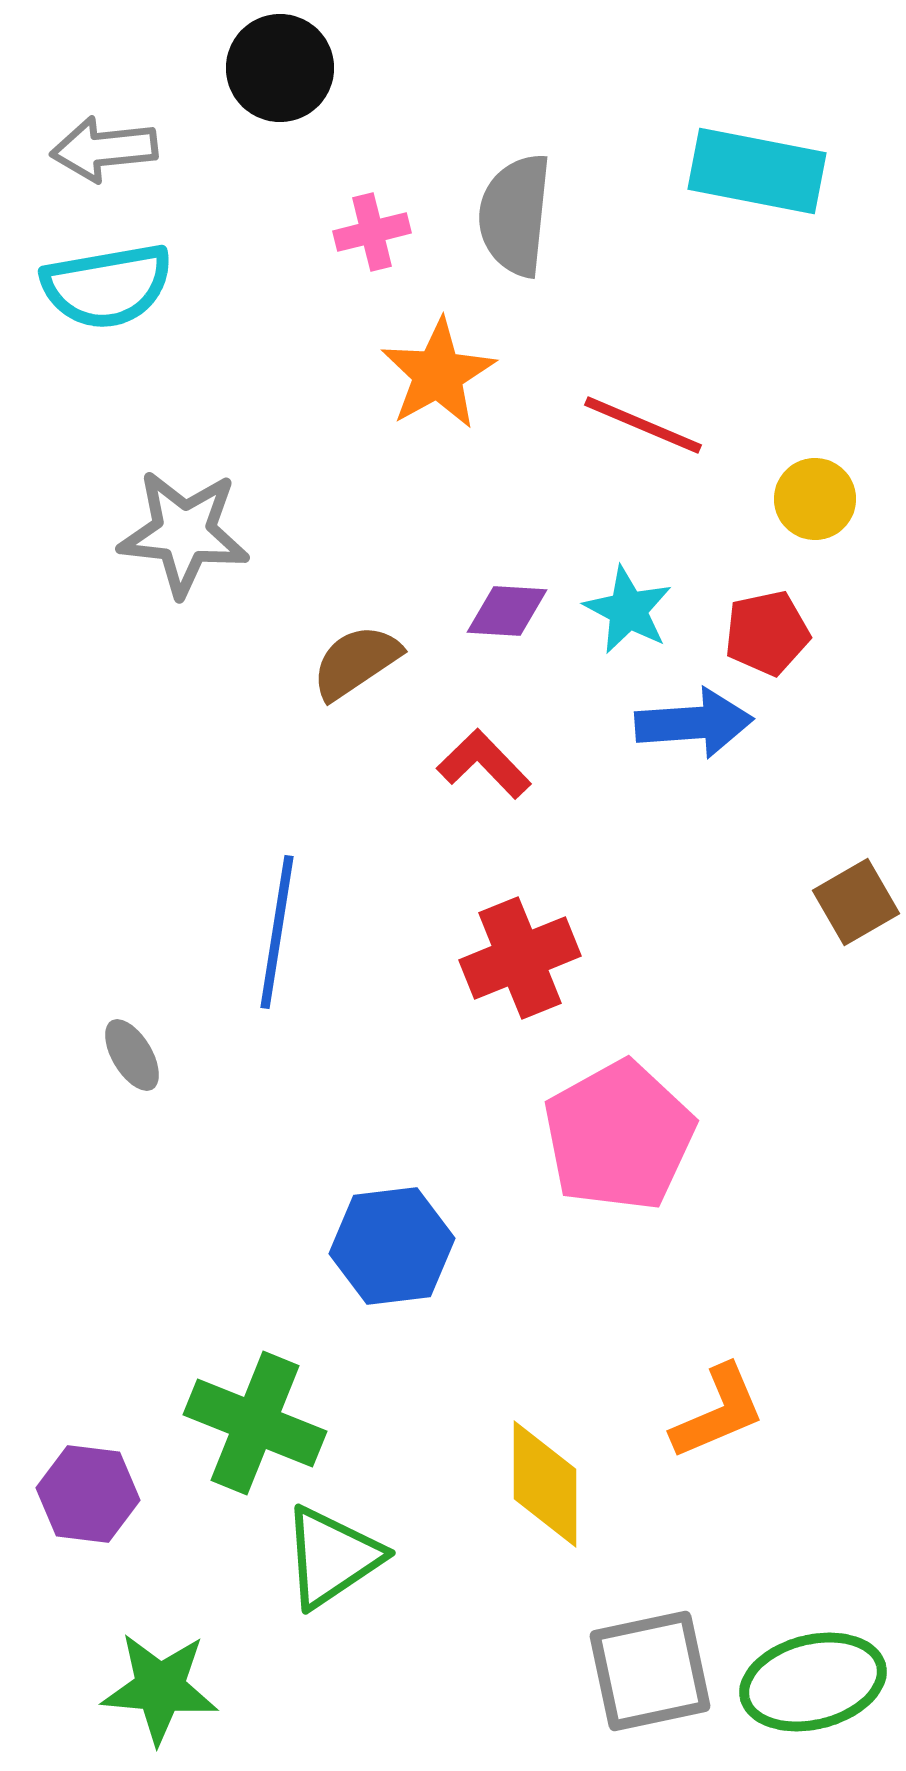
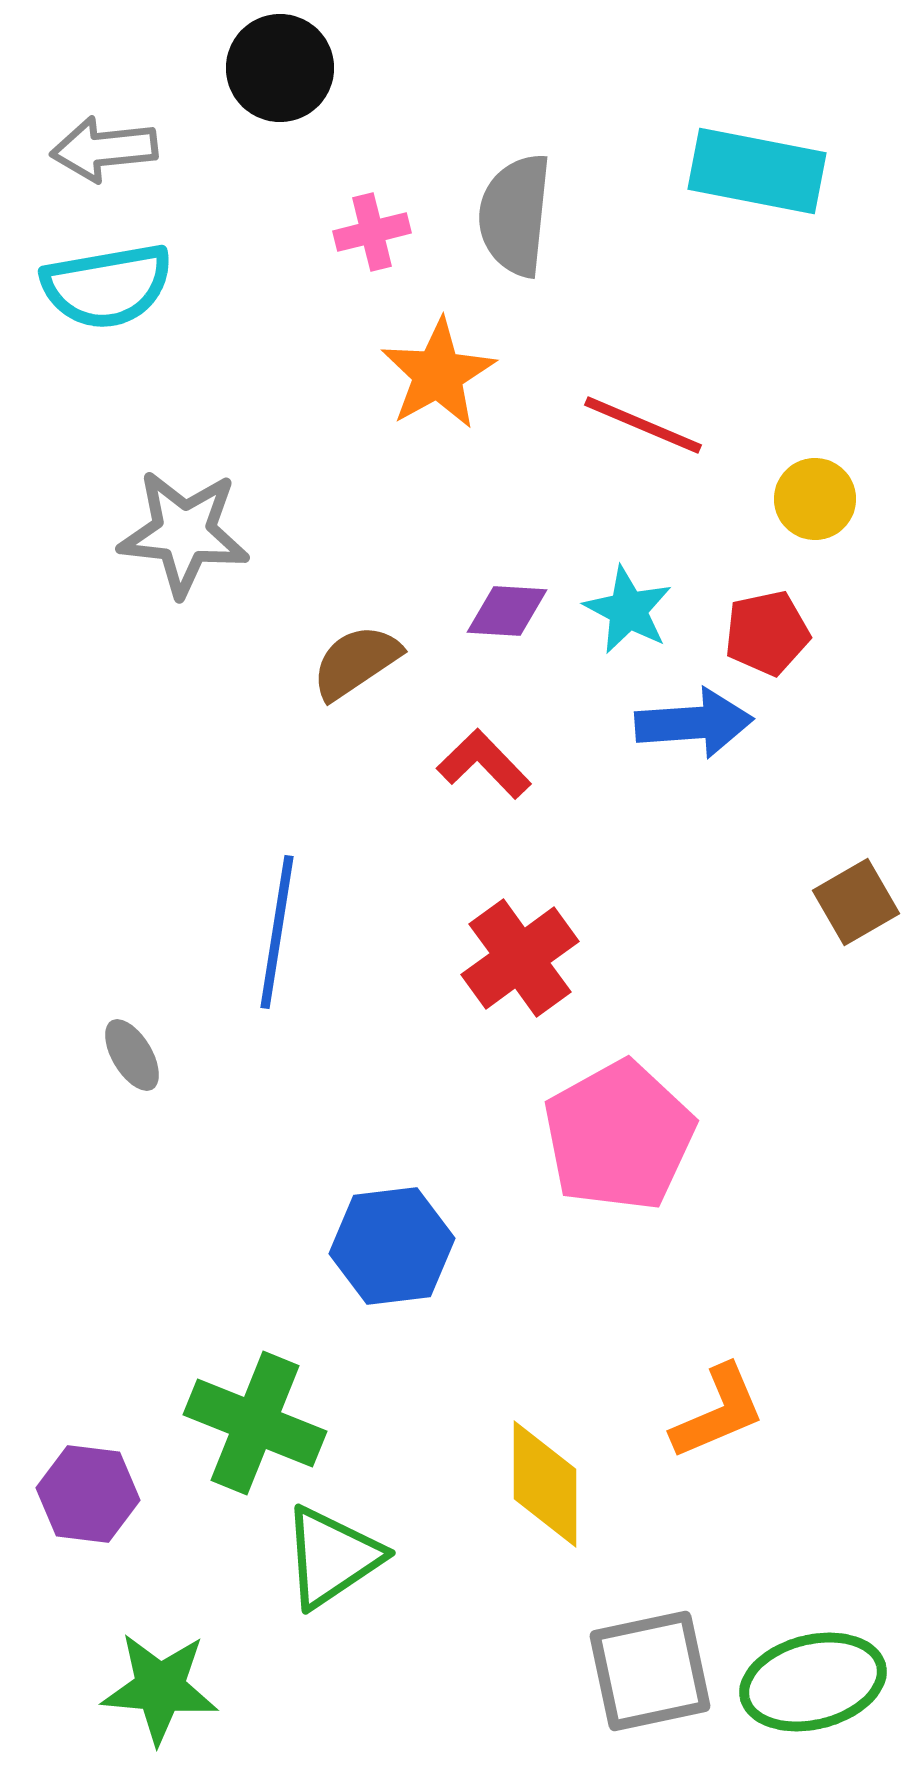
red cross: rotated 14 degrees counterclockwise
